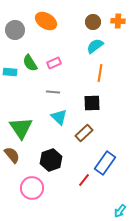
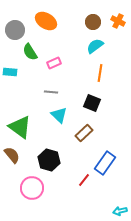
orange cross: rotated 24 degrees clockwise
green semicircle: moved 11 px up
gray line: moved 2 px left
black square: rotated 24 degrees clockwise
cyan triangle: moved 2 px up
green triangle: moved 1 px left, 1 px up; rotated 20 degrees counterclockwise
black hexagon: moved 2 px left; rotated 25 degrees counterclockwise
cyan arrow: rotated 40 degrees clockwise
